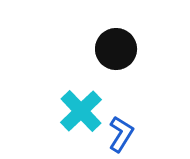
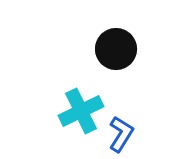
cyan cross: rotated 18 degrees clockwise
